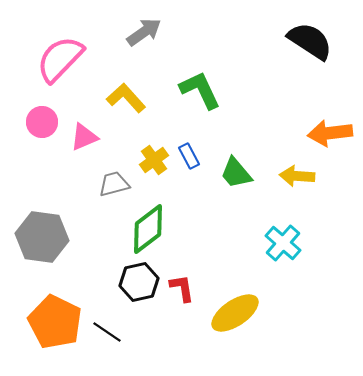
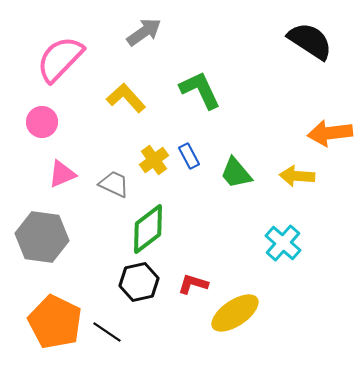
pink triangle: moved 22 px left, 37 px down
gray trapezoid: rotated 40 degrees clockwise
red L-shape: moved 11 px right, 4 px up; rotated 64 degrees counterclockwise
